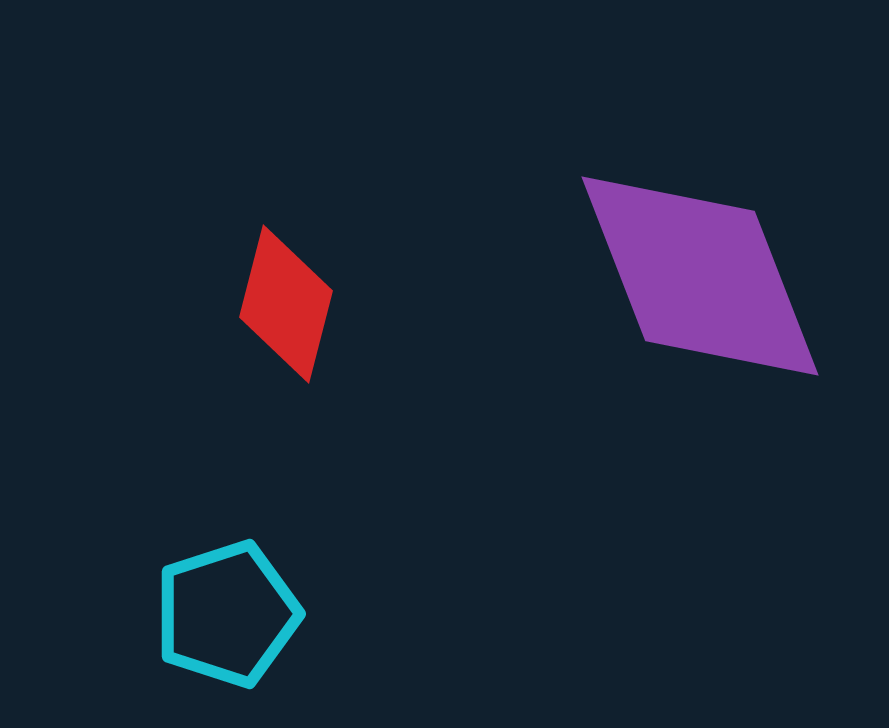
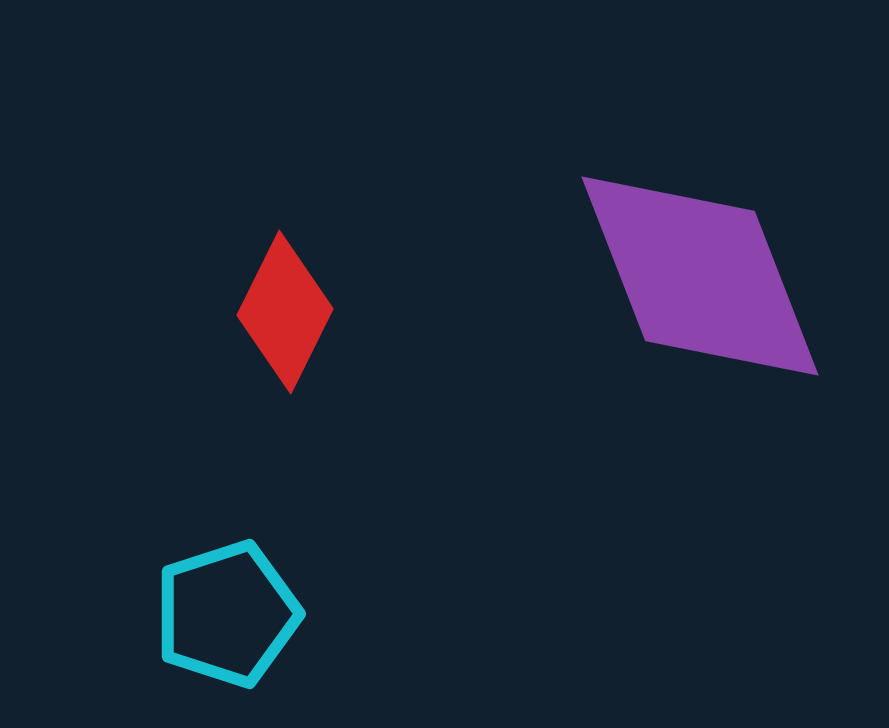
red diamond: moved 1 px left, 8 px down; rotated 12 degrees clockwise
